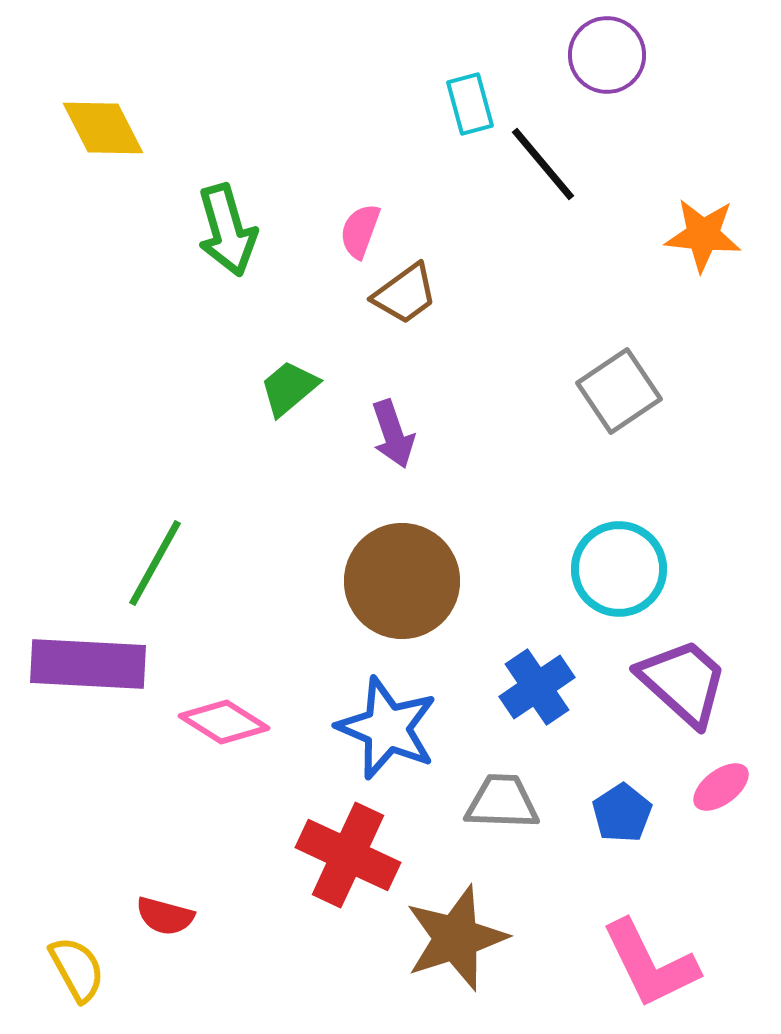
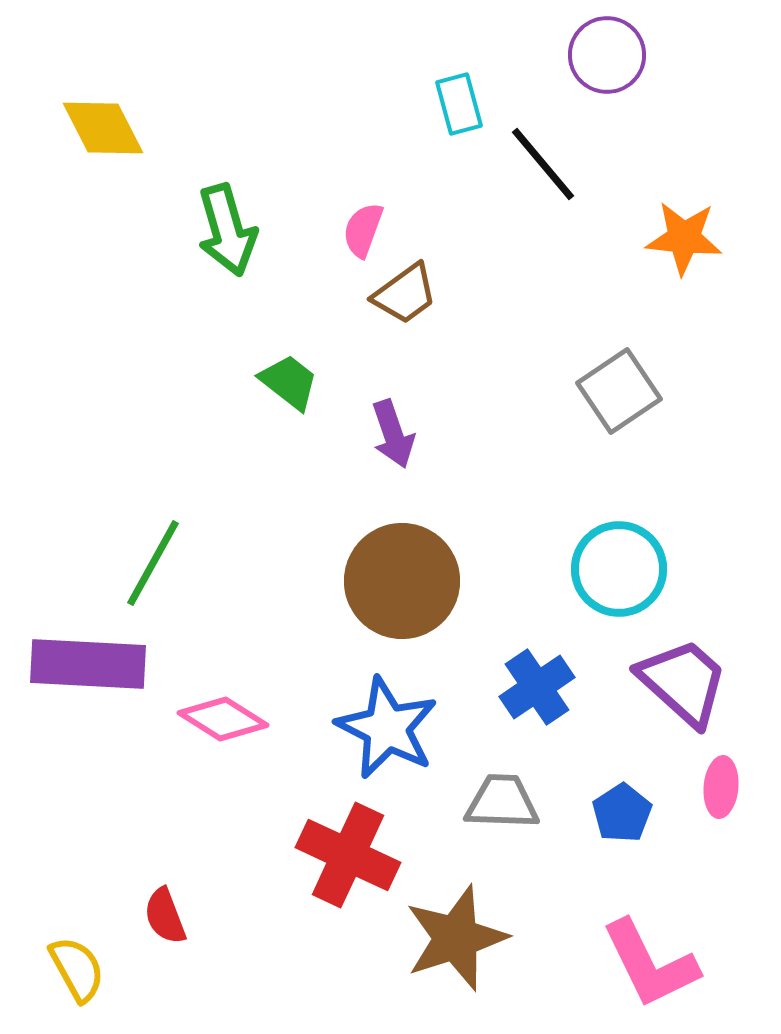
cyan rectangle: moved 11 px left
pink semicircle: moved 3 px right, 1 px up
orange star: moved 19 px left, 3 px down
green trapezoid: moved 6 px up; rotated 78 degrees clockwise
green line: moved 2 px left
pink diamond: moved 1 px left, 3 px up
blue star: rotated 4 degrees clockwise
pink ellipse: rotated 48 degrees counterclockwise
red semicircle: rotated 54 degrees clockwise
